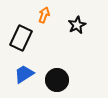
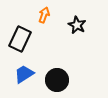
black star: rotated 18 degrees counterclockwise
black rectangle: moved 1 px left, 1 px down
